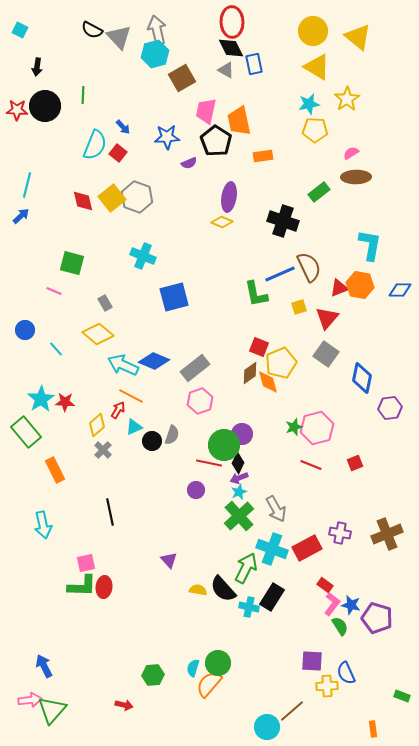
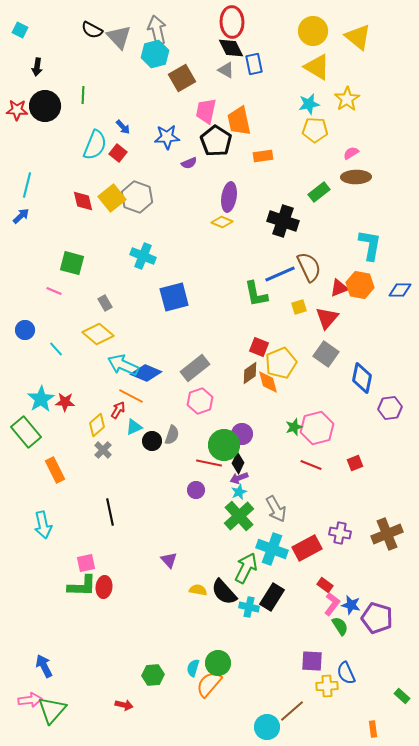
blue diamond at (154, 361): moved 8 px left, 12 px down
black semicircle at (223, 589): moved 1 px right, 3 px down
green rectangle at (402, 696): rotated 21 degrees clockwise
